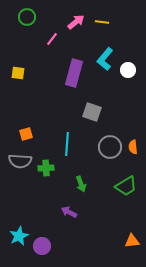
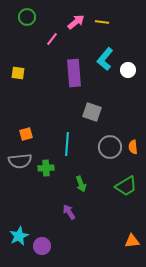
purple rectangle: rotated 20 degrees counterclockwise
gray semicircle: rotated 10 degrees counterclockwise
purple arrow: rotated 28 degrees clockwise
